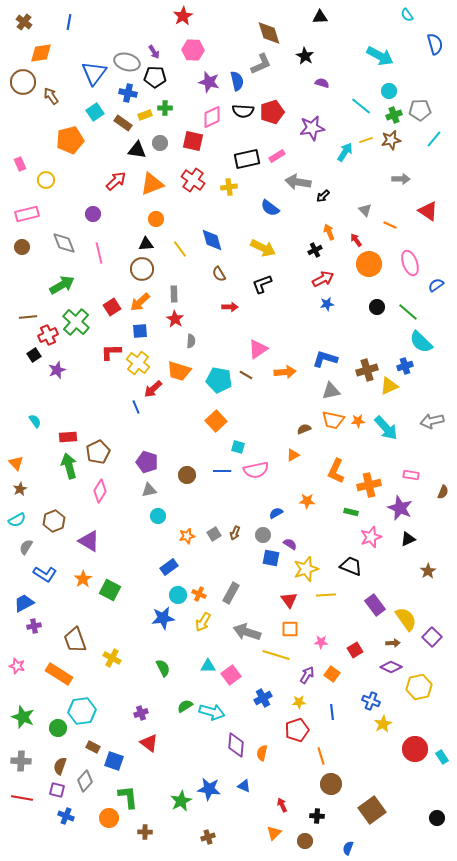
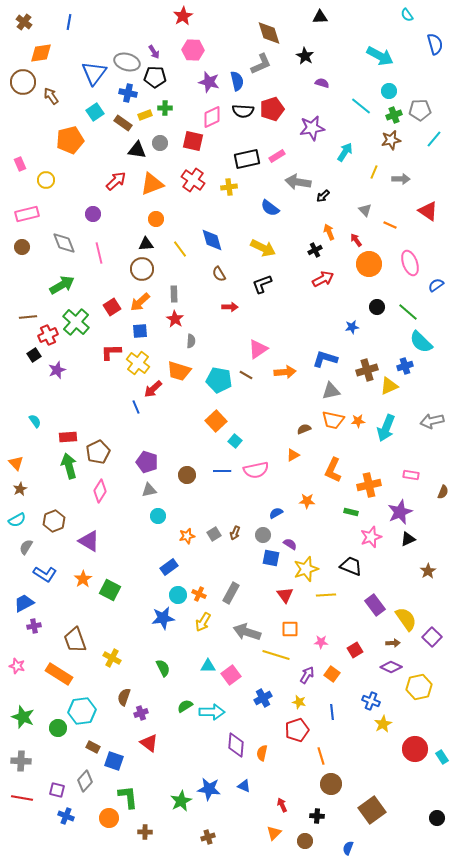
red pentagon at (272, 112): moved 3 px up
yellow line at (366, 140): moved 8 px right, 32 px down; rotated 48 degrees counterclockwise
blue star at (327, 304): moved 25 px right, 23 px down
cyan arrow at (386, 428): rotated 64 degrees clockwise
cyan square at (238, 447): moved 3 px left, 6 px up; rotated 24 degrees clockwise
orange L-shape at (336, 471): moved 3 px left, 1 px up
purple star at (400, 508): moved 4 px down; rotated 25 degrees clockwise
red triangle at (289, 600): moved 4 px left, 5 px up
yellow star at (299, 702): rotated 16 degrees clockwise
cyan arrow at (212, 712): rotated 15 degrees counterclockwise
brown semicircle at (60, 766): moved 64 px right, 69 px up
